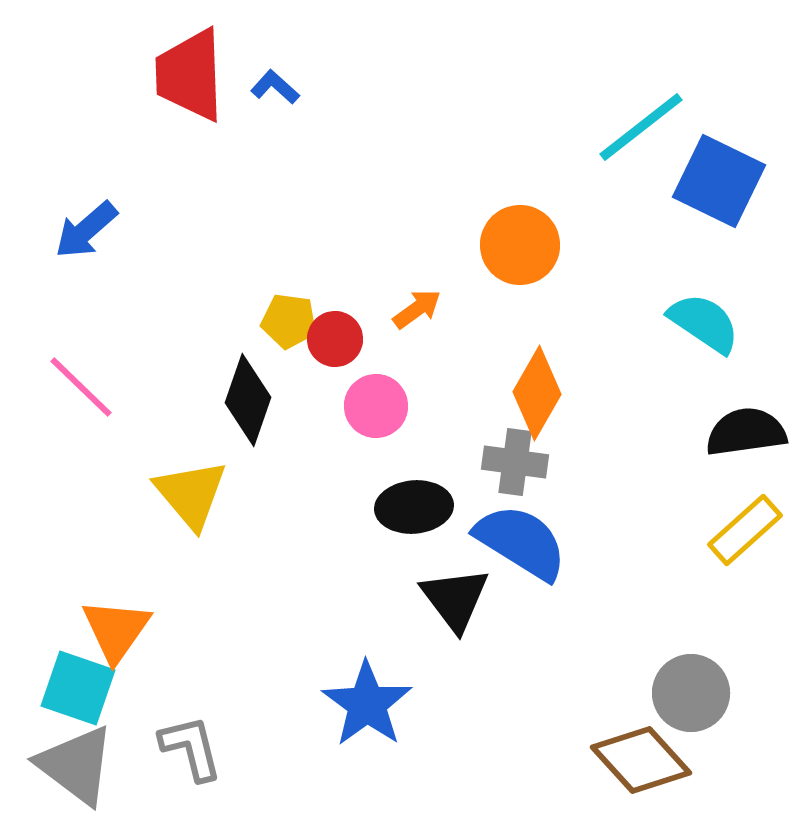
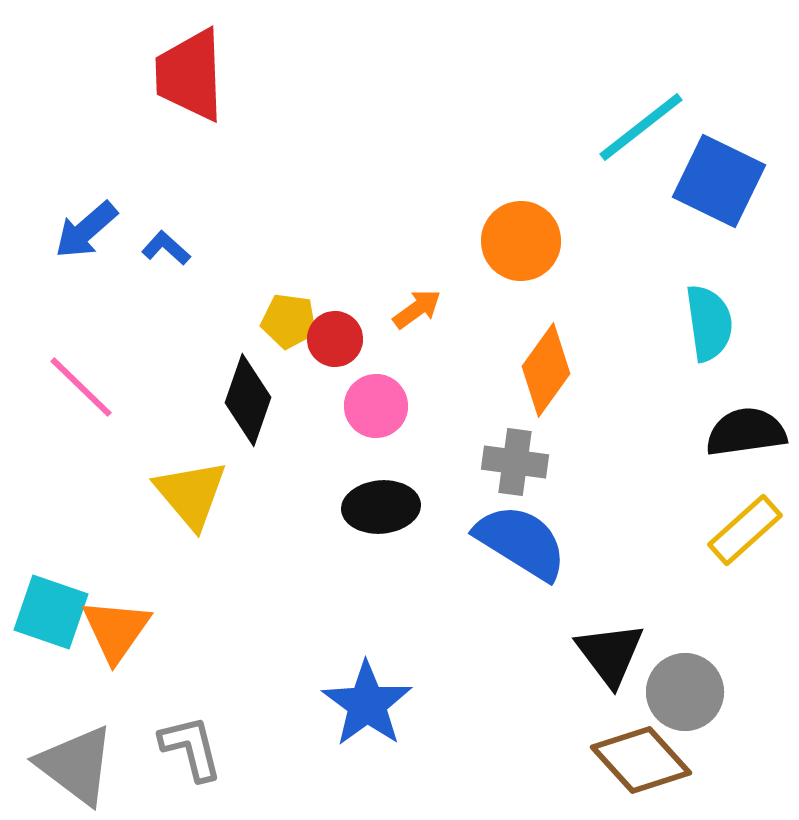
blue L-shape: moved 109 px left, 161 px down
orange circle: moved 1 px right, 4 px up
cyan semicircle: moved 5 px right; rotated 48 degrees clockwise
orange diamond: moved 9 px right, 23 px up; rotated 6 degrees clockwise
black ellipse: moved 33 px left
black triangle: moved 155 px right, 55 px down
cyan square: moved 27 px left, 76 px up
gray circle: moved 6 px left, 1 px up
